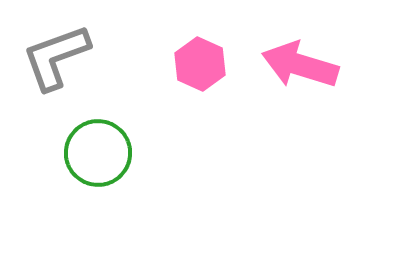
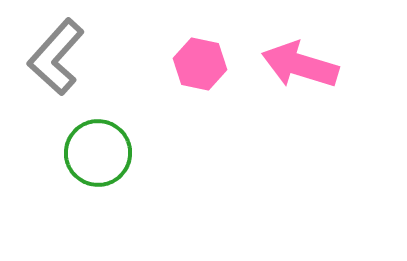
gray L-shape: rotated 28 degrees counterclockwise
pink hexagon: rotated 12 degrees counterclockwise
